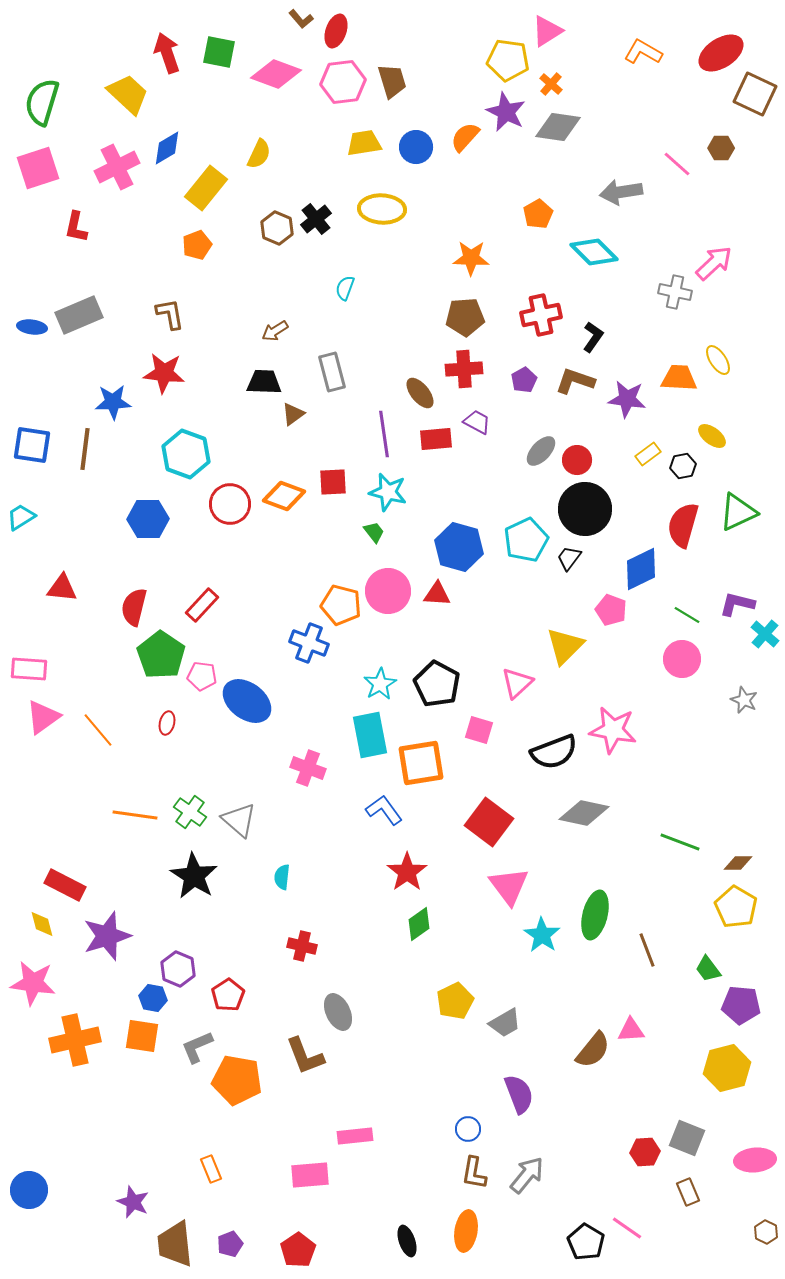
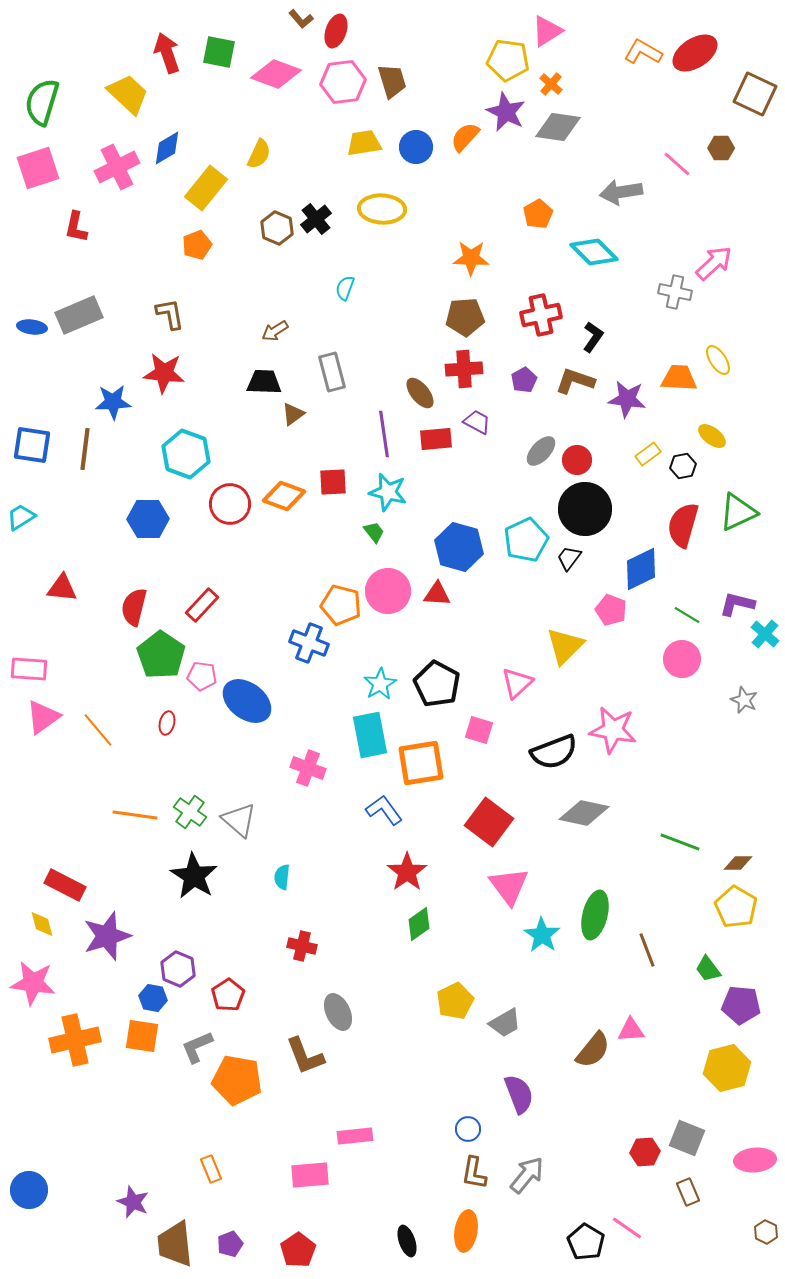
red ellipse at (721, 53): moved 26 px left
